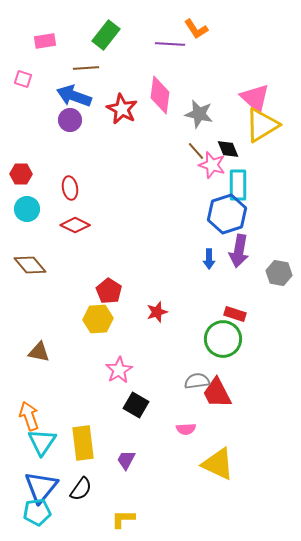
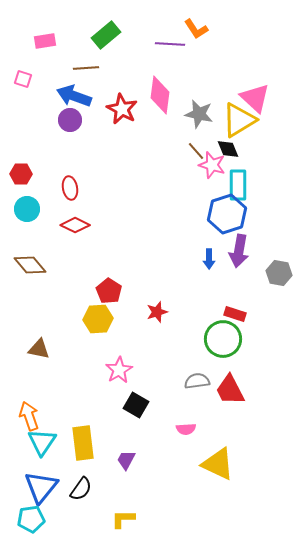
green rectangle at (106, 35): rotated 12 degrees clockwise
yellow triangle at (262, 125): moved 23 px left, 5 px up
brown triangle at (39, 352): moved 3 px up
red trapezoid at (217, 393): moved 13 px right, 3 px up
cyan pentagon at (37, 512): moved 6 px left, 7 px down
